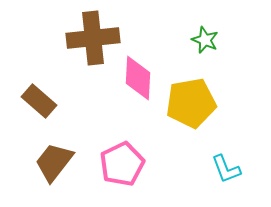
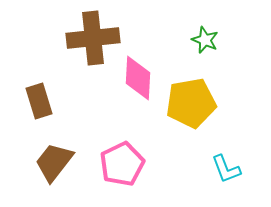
brown rectangle: rotated 32 degrees clockwise
